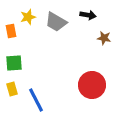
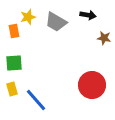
orange rectangle: moved 3 px right
blue line: rotated 15 degrees counterclockwise
